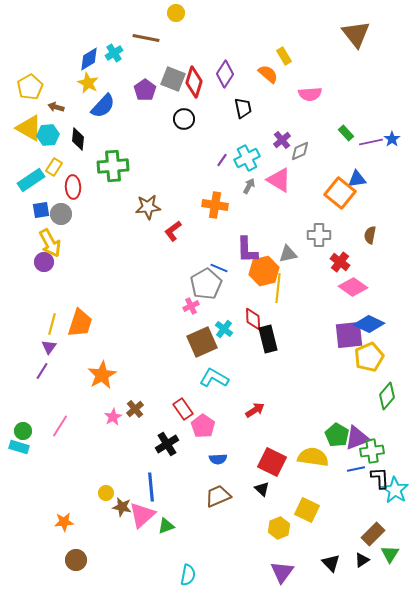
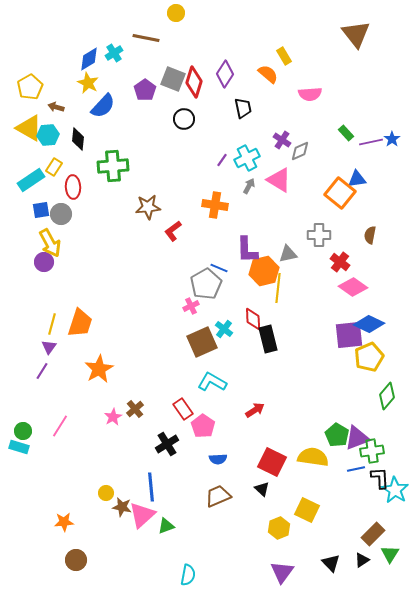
purple cross at (282, 140): rotated 18 degrees counterclockwise
orange star at (102, 375): moved 3 px left, 6 px up
cyan L-shape at (214, 378): moved 2 px left, 4 px down
